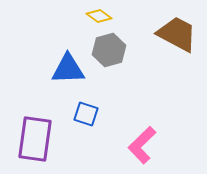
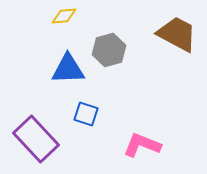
yellow diamond: moved 35 px left; rotated 40 degrees counterclockwise
purple rectangle: moved 1 px right; rotated 51 degrees counterclockwise
pink L-shape: rotated 66 degrees clockwise
